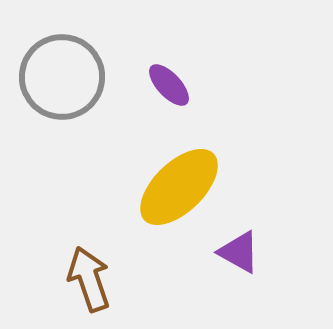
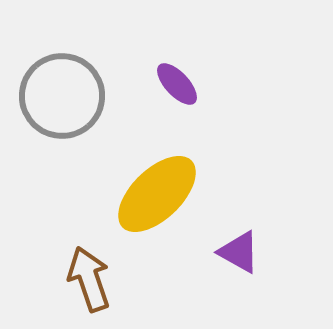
gray circle: moved 19 px down
purple ellipse: moved 8 px right, 1 px up
yellow ellipse: moved 22 px left, 7 px down
